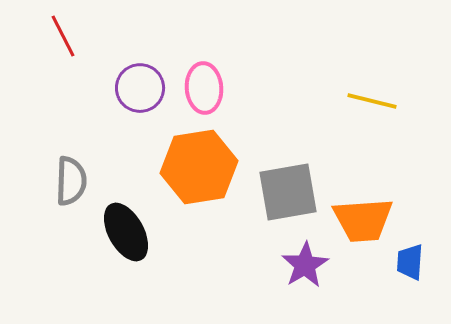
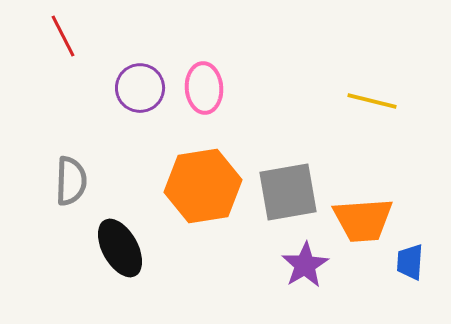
orange hexagon: moved 4 px right, 19 px down
black ellipse: moved 6 px left, 16 px down
